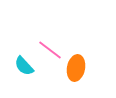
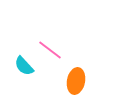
orange ellipse: moved 13 px down
